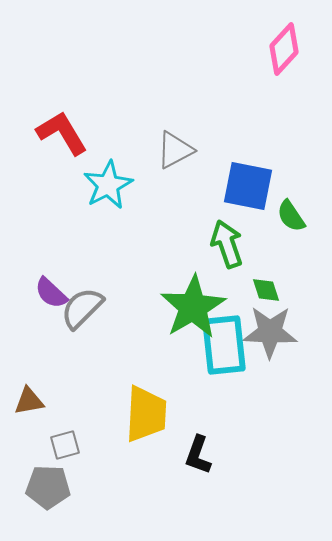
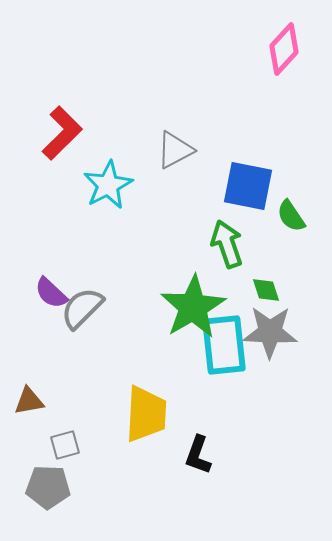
red L-shape: rotated 76 degrees clockwise
